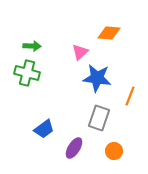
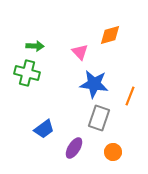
orange diamond: moved 1 px right, 2 px down; rotated 20 degrees counterclockwise
green arrow: moved 3 px right
pink triangle: rotated 30 degrees counterclockwise
blue star: moved 3 px left, 6 px down
orange circle: moved 1 px left, 1 px down
